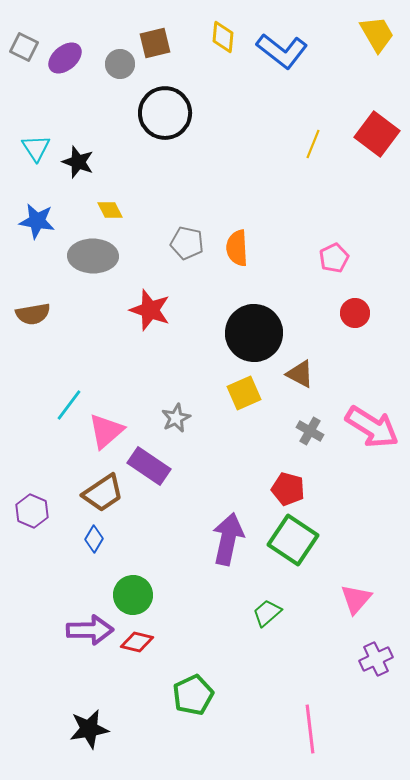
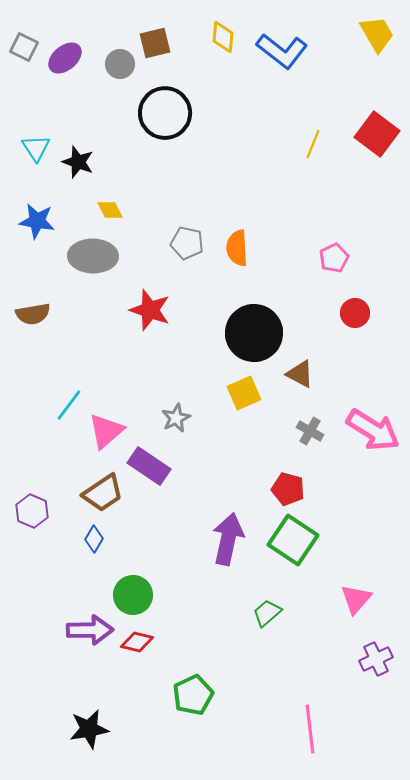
pink arrow at (372, 427): moved 1 px right, 3 px down
